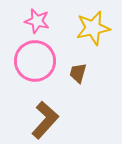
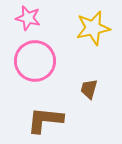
pink star: moved 9 px left, 3 px up
brown trapezoid: moved 11 px right, 16 px down
brown L-shape: rotated 126 degrees counterclockwise
